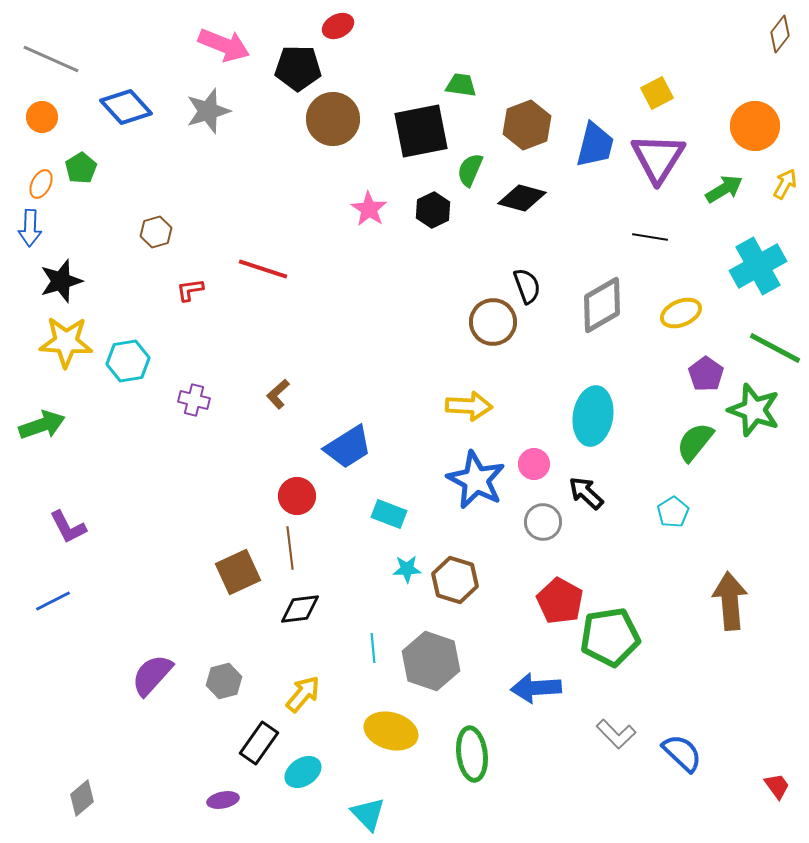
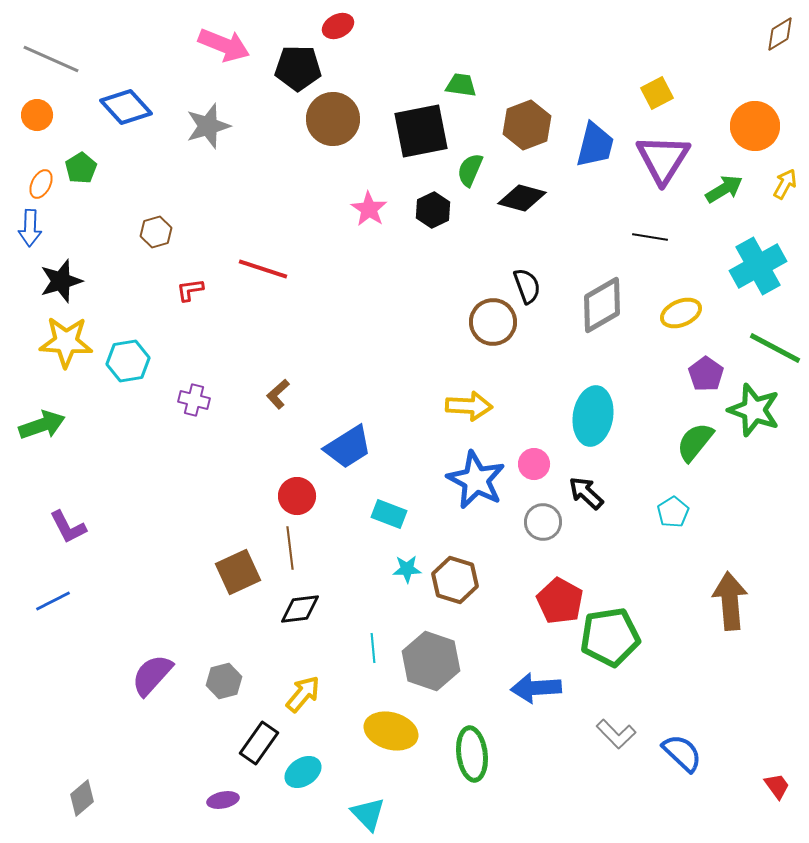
brown diamond at (780, 34): rotated 21 degrees clockwise
gray star at (208, 111): moved 15 px down
orange circle at (42, 117): moved 5 px left, 2 px up
purple triangle at (658, 158): moved 5 px right, 1 px down
